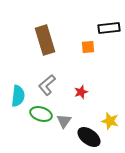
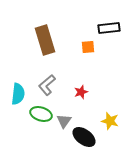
cyan semicircle: moved 2 px up
black ellipse: moved 5 px left
